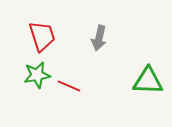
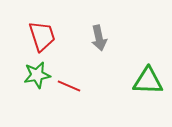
gray arrow: rotated 25 degrees counterclockwise
